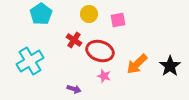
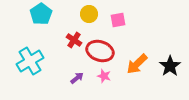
purple arrow: moved 3 px right, 11 px up; rotated 56 degrees counterclockwise
